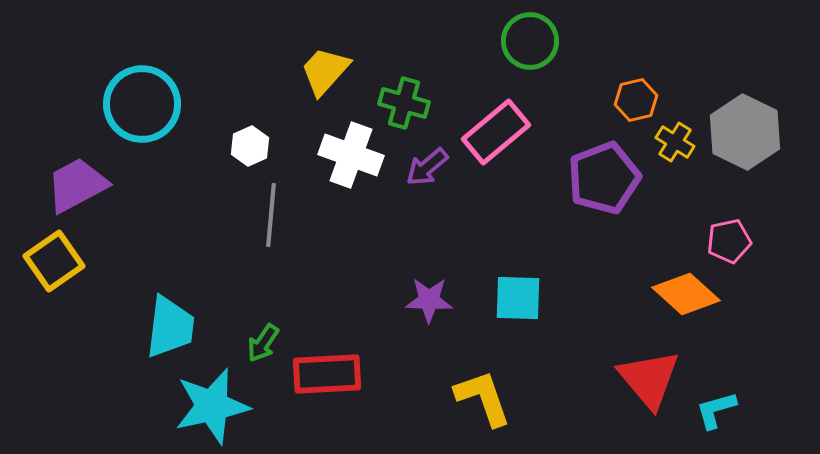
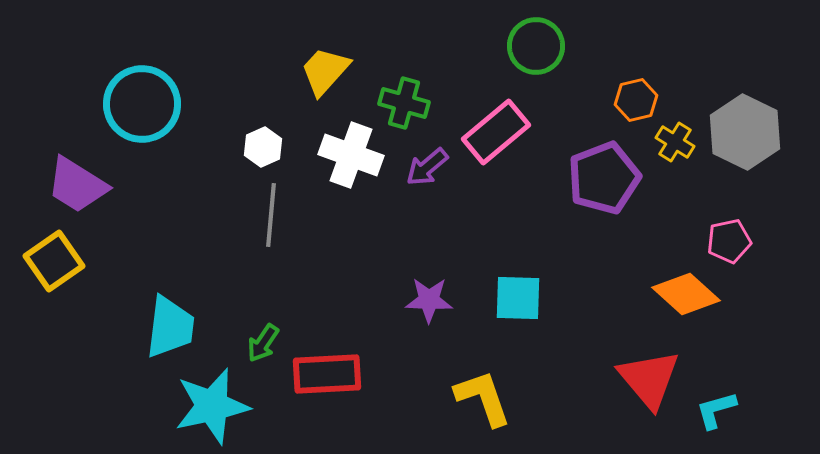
green circle: moved 6 px right, 5 px down
white hexagon: moved 13 px right, 1 px down
purple trapezoid: rotated 120 degrees counterclockwise
